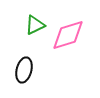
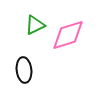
black ellipse: rotated 20 degrees counterclockwise
